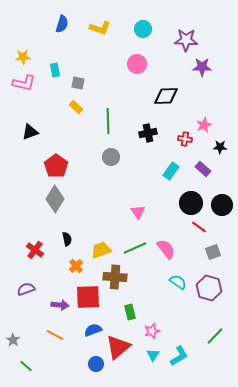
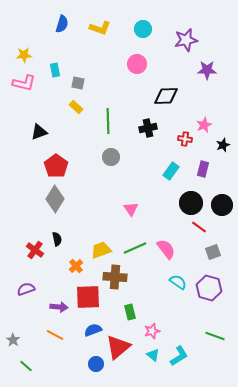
purple star at (186, 40): rotated 15 degrees counterclockwise
yellow star at (23, 57): moved 1 px right, 2 px up
purple star at (202, 67): moved 5 px right, 3 px down
black triangle at (30, 132): moved 9 px right
black cross at (148, 133): moved 5 px up
black star at (220, 147): moved 3 px right, 2 px up; rotated 24 degrees counterclockwise
purple rectangle at (203, 169): rotated 63 degrees clockwise
pink triangle at (138, 212): moved 7 px left, 3 px up
black semicircle at (67, 239): moved 10 px left
purple arrow at (60, 305): moved 1 px left, 2 px down
green line at (215, 336): rotated 66 degrees clockwise
cyan triangle at (153, 355): rotated 24 degrees counterclockwise
